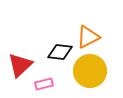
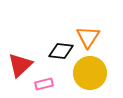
orange triangle: rotated 30 degrees counterclockwise
black diamond: moved 1 px right, 1 px up
yellow circle: moved 2 px down
